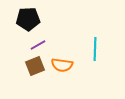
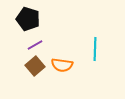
black pentagon: rotated 20 degrees clockwise
purple line: moved 3 px left
brown square: rotated 18 degrees counterclockwise
